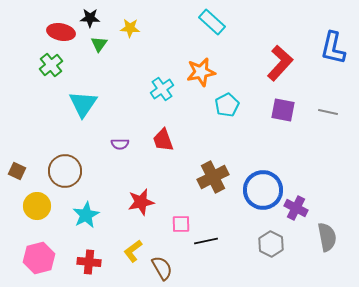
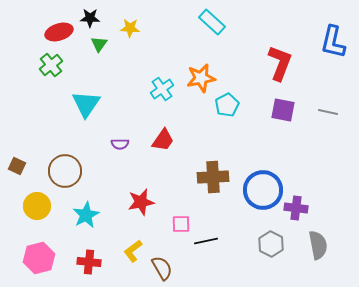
red ellipse: moved 2 px left; rotated 28 degrees counterclockwise
blue L-shape: moved 6 px up
red L-shape: rotated 21 degrees counterclockwise
orange star: moved 6 px down
cyan triangle: moved 3 px right
red trapezoid: rotated 125 degrees counterclockwise
brown square: moved 5 px up
brown cross: rotated 24 degrees clockwise
purple cross: rotated 20 degrees counterclockwise
gray semicircle: moved 9 px left, 8 px down
